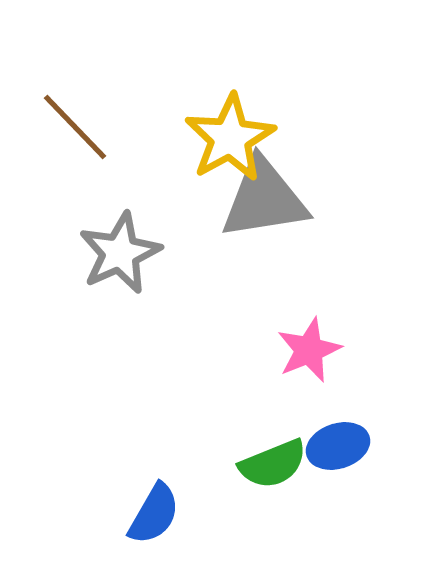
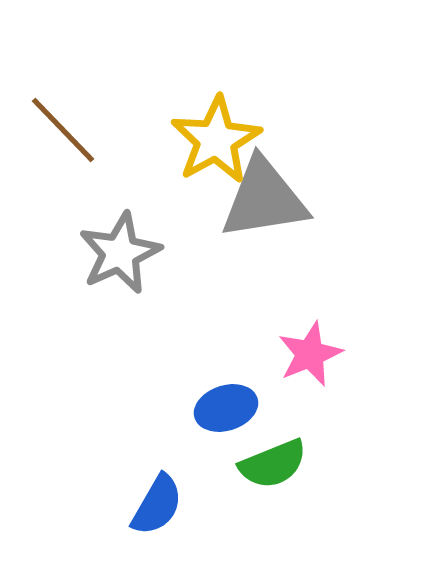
brown line: moved 12 px left, 3 px down
yellow star: moved 14 px left, 2 px down
pink star: moved 1 px right, 4 px down
blue ellipse: moved 112 px left, 38 px up
blue semicircle: moved 3 px right, 9 px up
